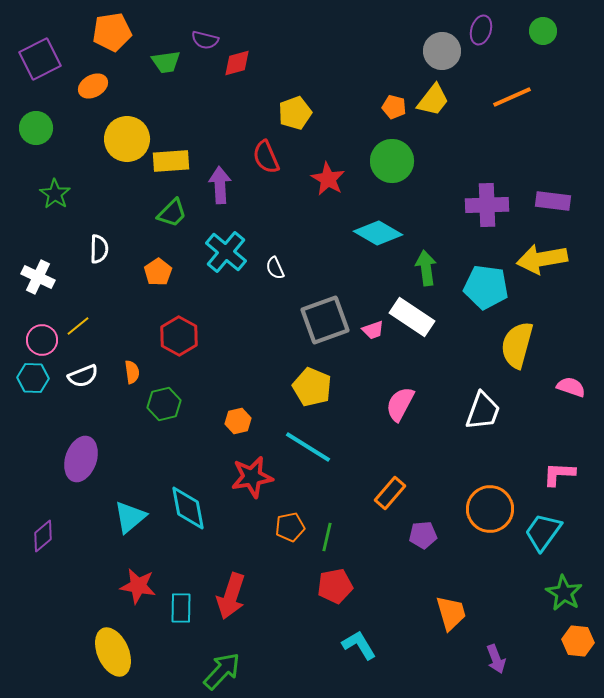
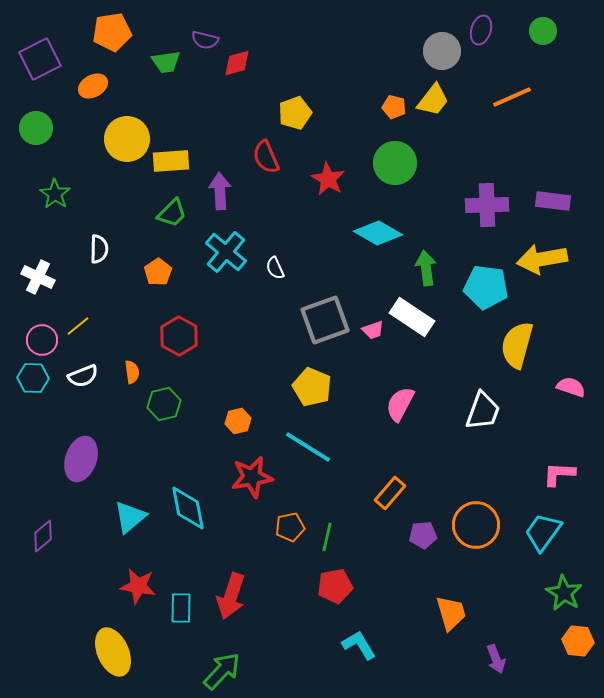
green circle at (392, 161): moved 3 px right, 2 px down
purple arrow at (220, 185): moved 6 px down
orange circle at (490, 509): moved 14 px left, 16 px down
